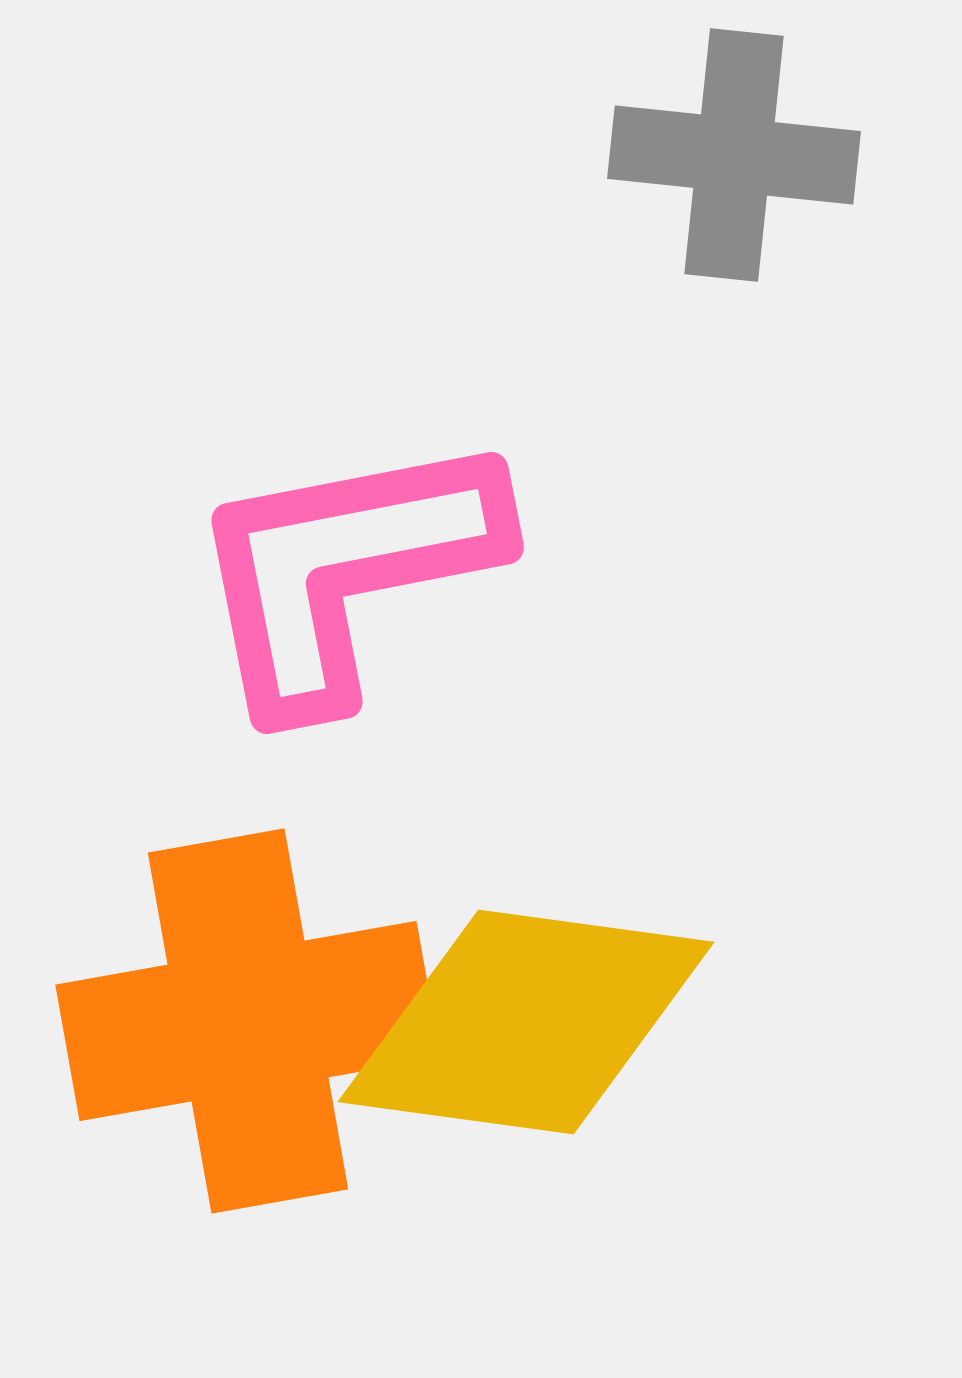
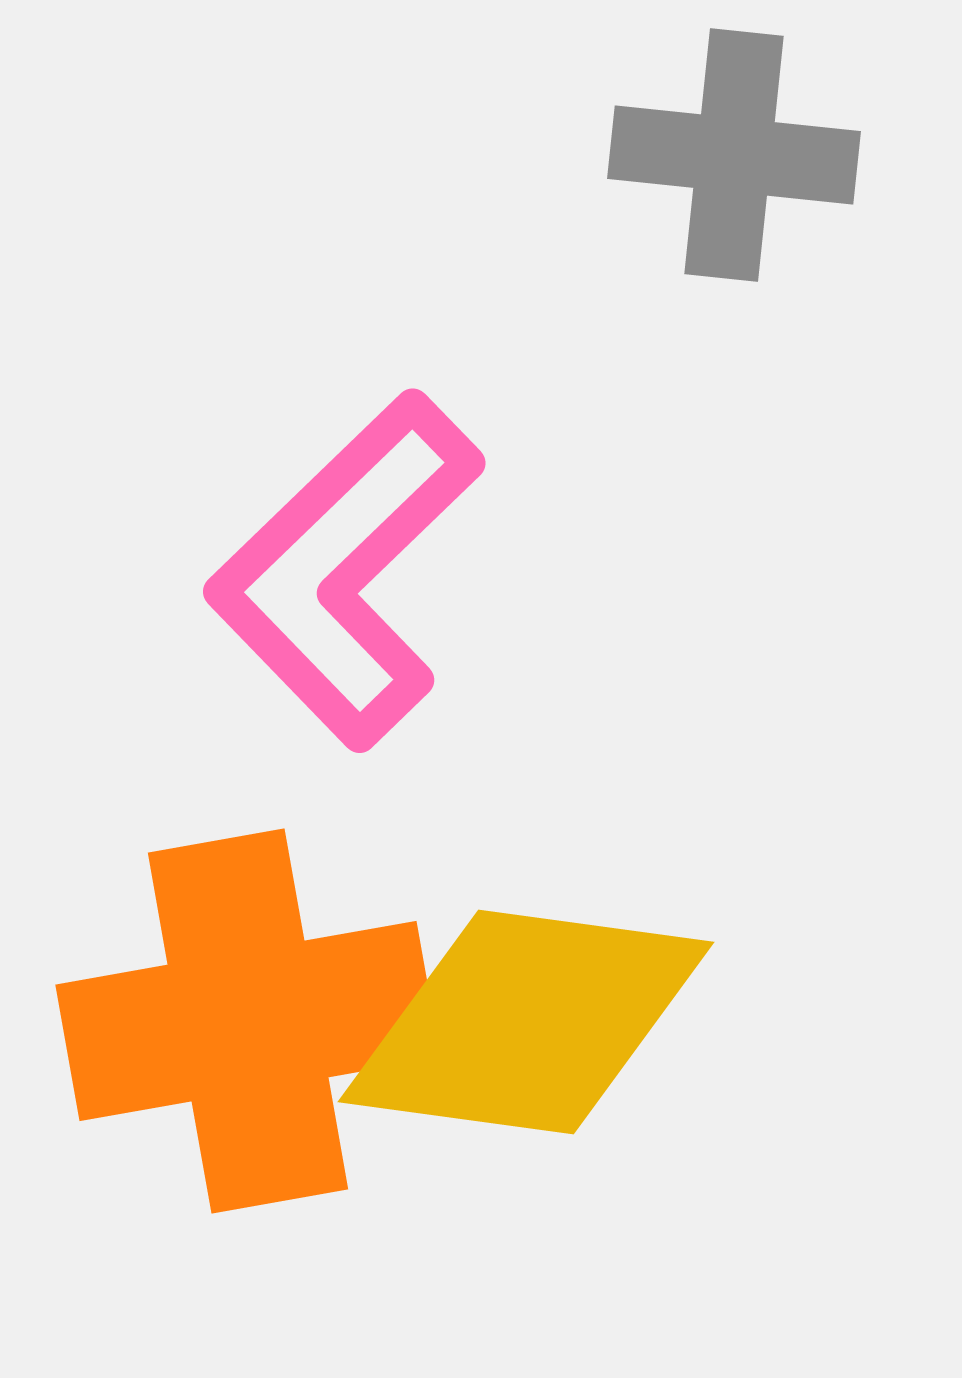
pink L-shape: rotated 33 degrees counterclockwise
